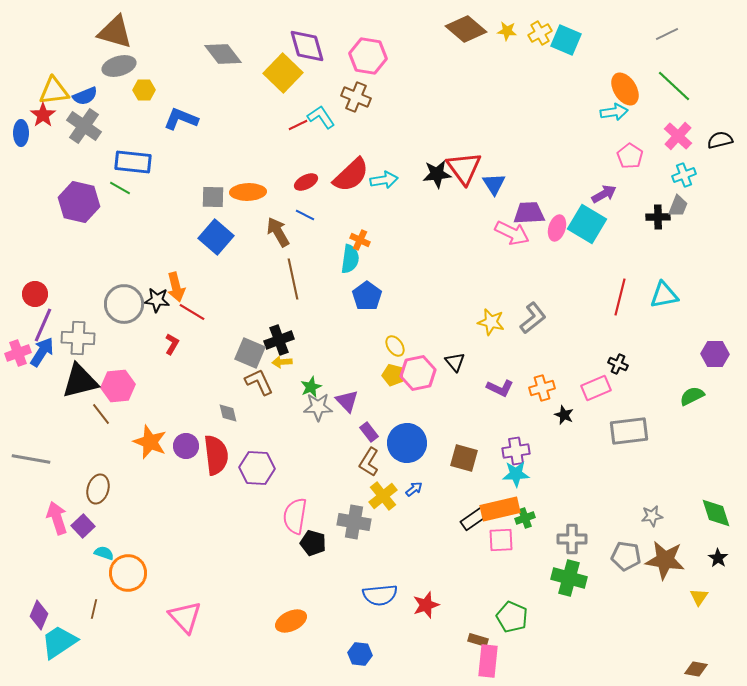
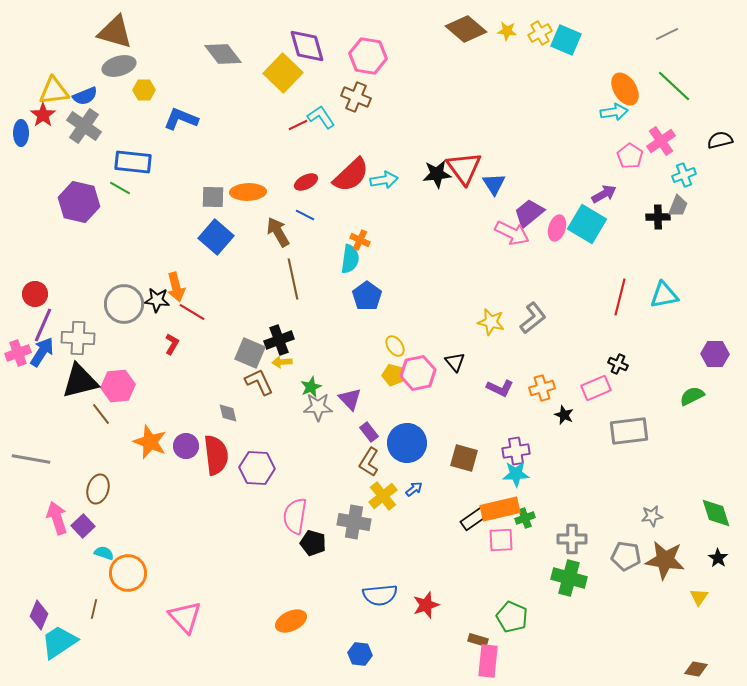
pink cross at (678, 136): moved 17 px left, 5 px down; rotated 12 degrees clockwise
purple trapezoid at (529, 213): rotated 36 degrees counterclockwise
purple triangle at (347, 401): moved 3 px right, 2 px up
